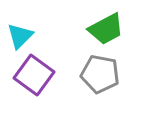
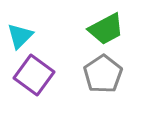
gray pentagon: moved 3 px right; rotated 27 degrees clockwise
